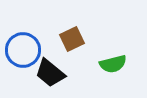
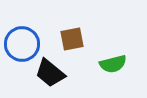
brown square: rotated 15 degrees clockwise
blue circle: moved 1 px left, 6 px up
